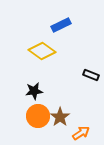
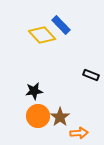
blue rectangle: rotated 72 degrees clockwise
yellow diamond: moved 16 px up; rotated 12 degrees clockwise
orange arrow: moved 2 px left; rotated 30 degrees clockwise
